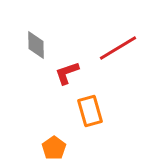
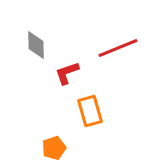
red line: rotated 9 degrees clockwise
orange pentagon: rotated 15 degrees clockwise
